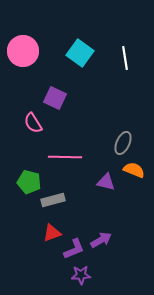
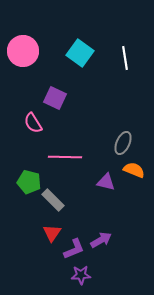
gray rectangle: rotated 60 degrees clockwise
red triangle: rotated 36 degrees counterclockwise
